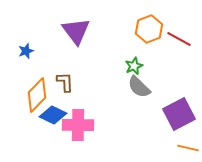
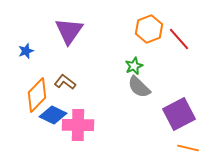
purple triangle: moved 7 px left; rotated 12 degrees clockwise
red line: rotated 20 degrees clockwise
brown L-shape: rotated 50 degrees counterclockwise
